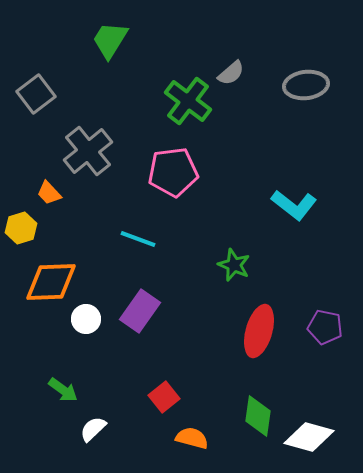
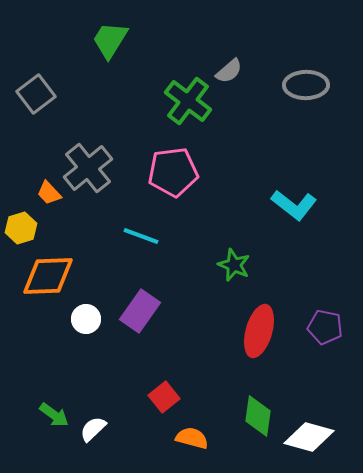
gray semicircle: moved 2 px left, 2 px up
gray ellipse: rotated 6 degrees clockwise
gray cross: moved 17 px down
cyan line: moved 3 px right, 3 px up
orange diamond: moved 3 px left, 6 px up
green arrow: moved 9 px left, 25 px down
